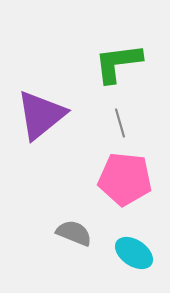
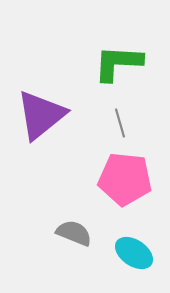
green L-shape: rotated 10 degrees clockwise
